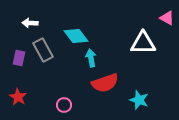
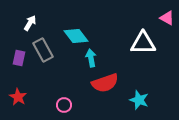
white arrow: rotated 119 degrees clockwise
